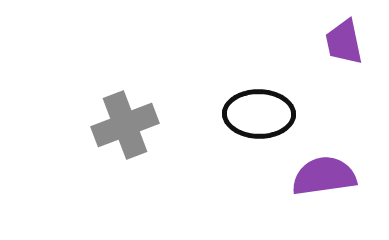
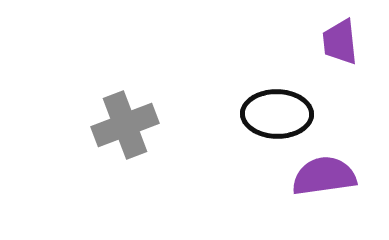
purple trapezoid: moved 4 px left; rotated 6 degrees clockwise
black ellipse: moved 18 px right
